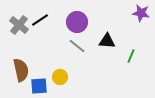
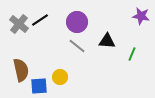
purple star: moved 3 px down
gray cross: moved 1 px up
green line: moved 1 px right, 2 px up
